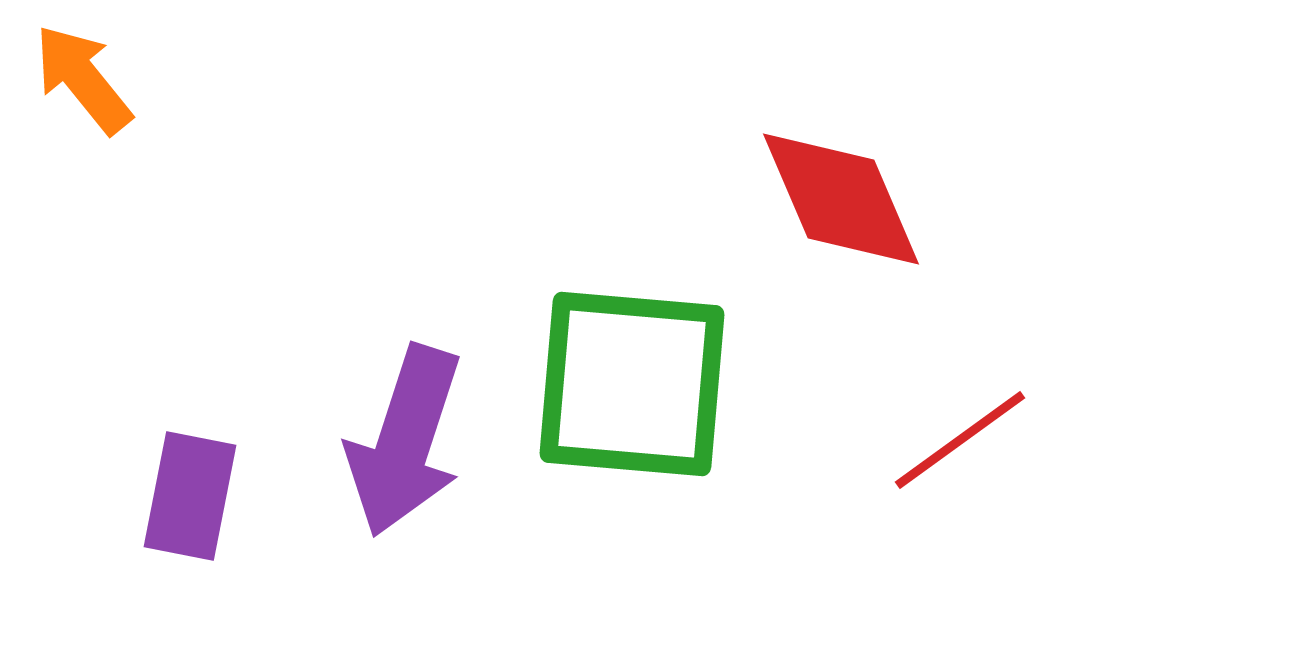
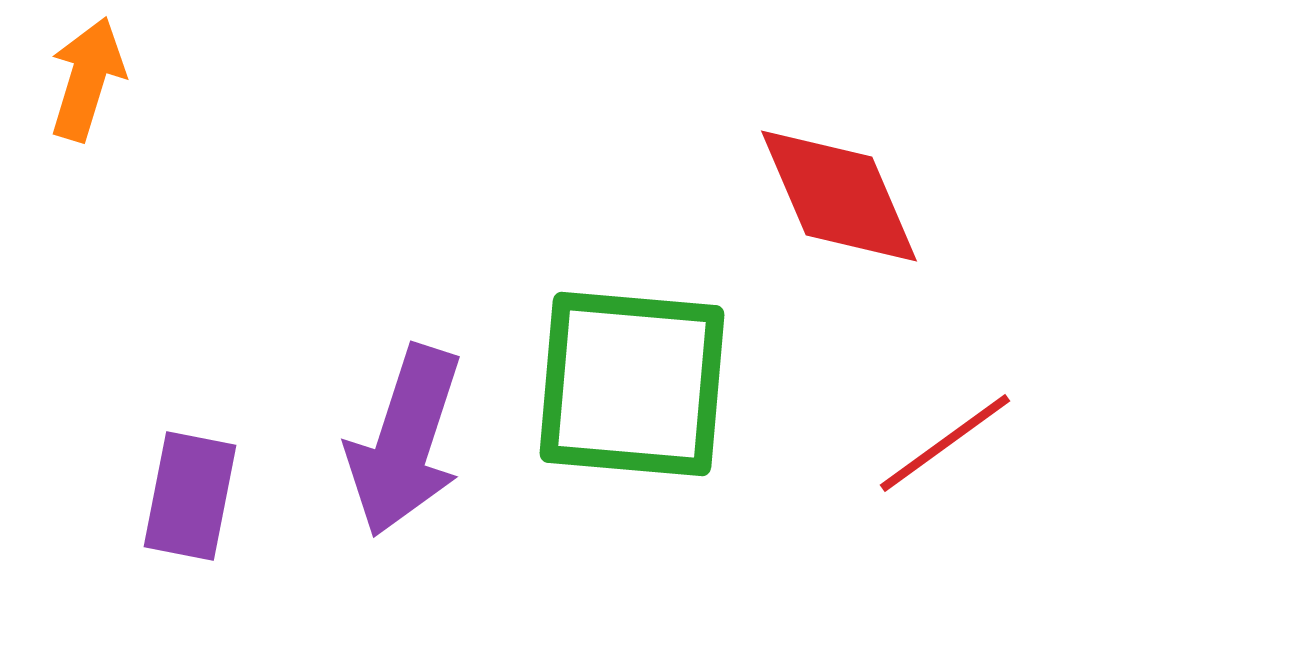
orange arrow: moved 4 px right; rotated 56 degrees clockwise
red diamond: moved 2 px left, 3 px up
red line: moved 15 px left, 3 px down
